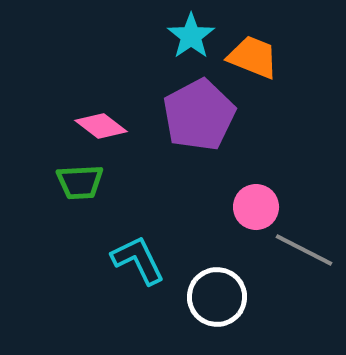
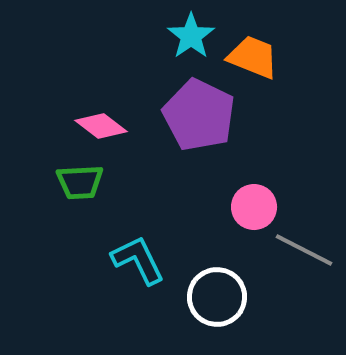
purple pentagon: rotated 18 degrees counterclockwise
pink circle: moved 2 px left
